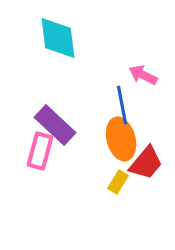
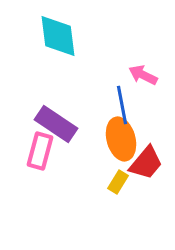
cyan diamond: moved 2 px up
purple rectangle: moved 1 px right, 1 px up; rotated 9 degrees counterclockwise
